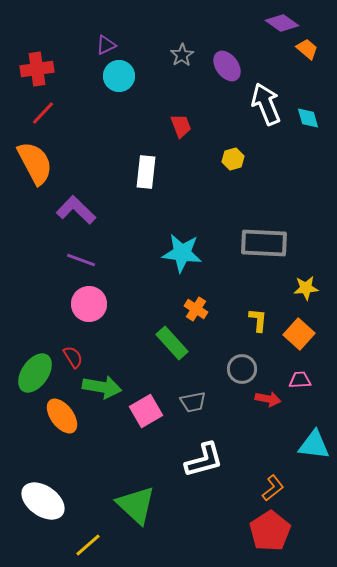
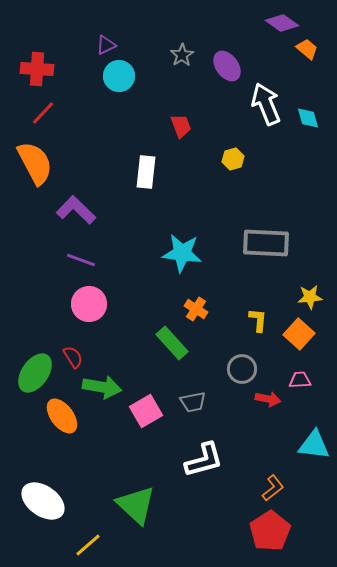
red cross: rotated 12 degrees clockwise
gray rectangle: moved 2 px right
yellow star: moved 4 px right, 9 px down
